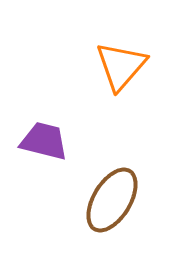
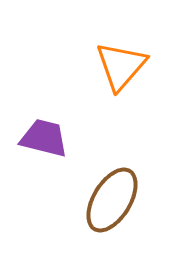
purple trapezoid: moved 3 px up
